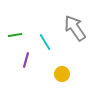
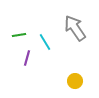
green line: moved 4 px right
purple line: moved 1 px right, 2 px up
yellow circle: moved 13 px right, 7 px down
